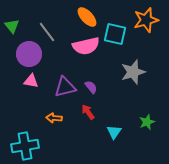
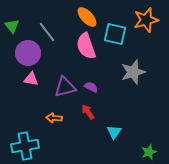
pink semicircle: rotated 84 degrees clockwise
purple circle: moved 1 px left, 1 px up
pink triangle: moved 2 px up
purple semicircle: rotated 24 degrees counterclockwise
green star: moved 2 px right, 30 px down
